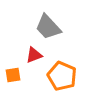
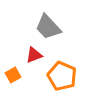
orange square: rotated 21 degrees counterclockwise
